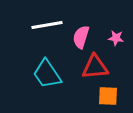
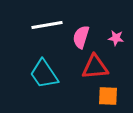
cyan trapezoid: moved 3 px left
